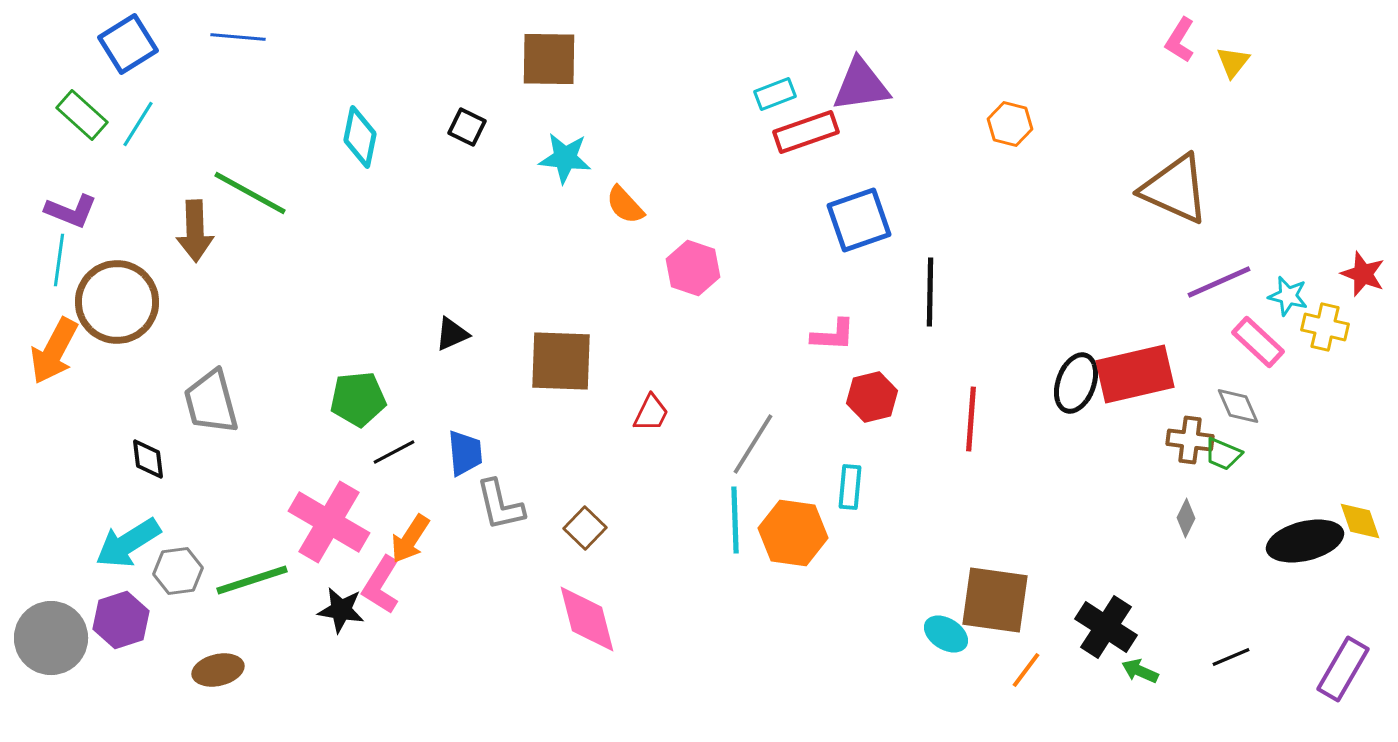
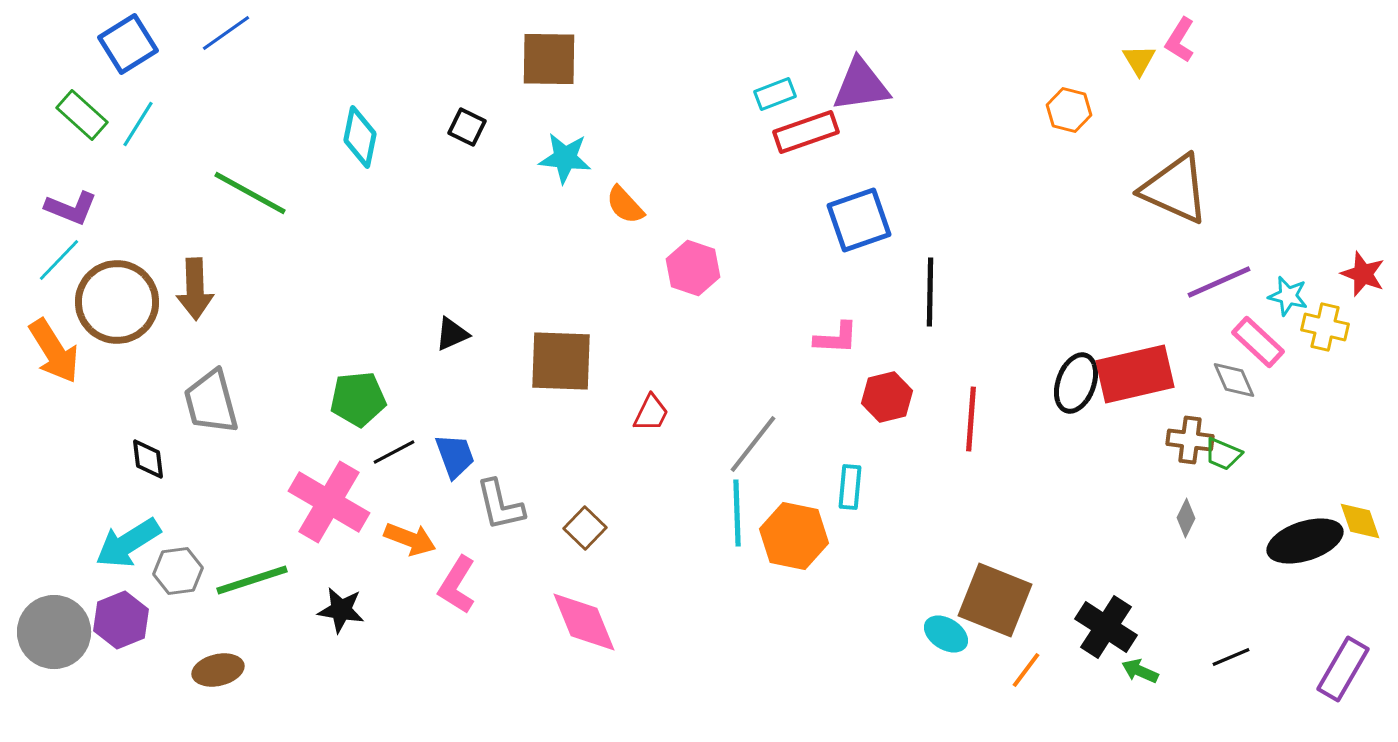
blue line at (238, 37): moved 12 px left, 4 px up; rotated 40 degrees counterclockwise
yellow triangle at (1233, 62): moved 94 px left, 2 px up; rotated 9 degrees counterclockwise
orange hexagon at (1010, 124): moved 59 px right, 14 px up
purple L-shape at (71, 211): moved 3 px up
brown arrow at (195, 231): moved 58 px down
cyan line at (59, 260): rotated 36 degrees clockwise
pink L-shape at (833, 335): moved 3 px right, 3 px down
orange arrow at (54, 351): rotated 60 degrees counterclockwise
red hexagon at (872, 397): moved 15 px right
gray diamond at (1238, 406): moved 4 px left, 26 px up
gray line at (753, 444): rotated 6 degrees clockwise
blue trapezoid at (465, 453): moved 10 px left, 3 px down; rotated 15 degrees counterclockwise
cyan line at (735, 520): moved 2 px right, 7 px up
pink cross at (329, 522): moved 20 px up
orange hexagon at (793, 533): moved 1 px right, 3 px down; rotated 4 degrees clockwise
orange arrow at (410, 539): rotated 102 degrees counterclockwise
black ellipse at (1305, 541): rotated 4 degrees counterclockwise
pink L-shape at (381, 585): moved 76 px right
brown square at (995, 600): rotated 14 degrees clockwise
pink diamond at (587, 619): moved 3 px left, 3 px down; rotated 8 degrees counterclockwise
purple hexagon at (121, 620): rotated 4 degrees counterclockwise
gray circle at (51, 638): moved 3 px right, 6 px up
